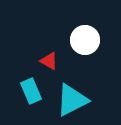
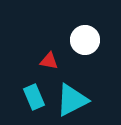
red triangle: rotated 18 degrees counterclockwise
cyan rectangle: moved 3 px right, 6 px down
